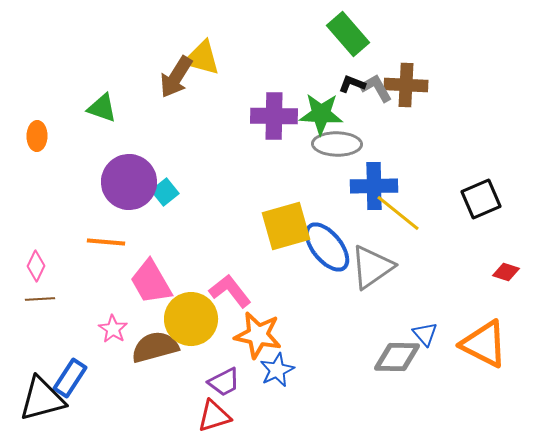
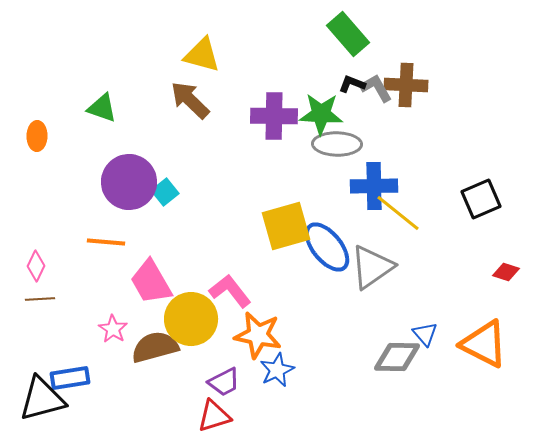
yellow triangle: moved 3 px up
brown arrow: moved 14 px right, 23 px down; rotated 102 degrees clockwise
blue rectangle: rotated 48 degrees clockwise
